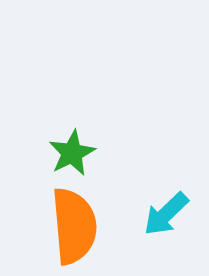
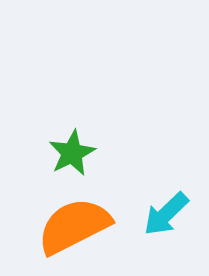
orange semicircle: rotated 112 degrees counterclockwise
